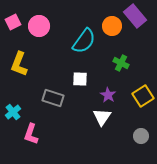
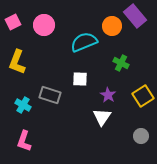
pink circle: moved 5 px right, 1 px up
cyan semicircle: moved 1 px down; rotated 148 degrees counterclockwise
yellow L-shape: moved 2 px left, 2 px up
gray rectangle: moved 3 px left, 3 px up
cyan cross: moved 10 px right, 7 px up; rotated 21 degrees counterclockwise
pink L-shape: moved 7 px left, 7 px down
